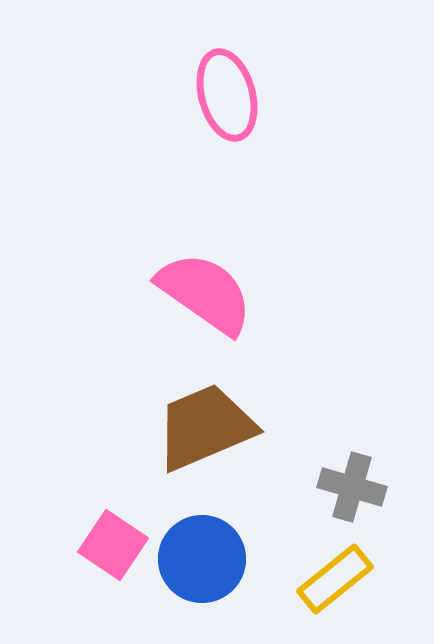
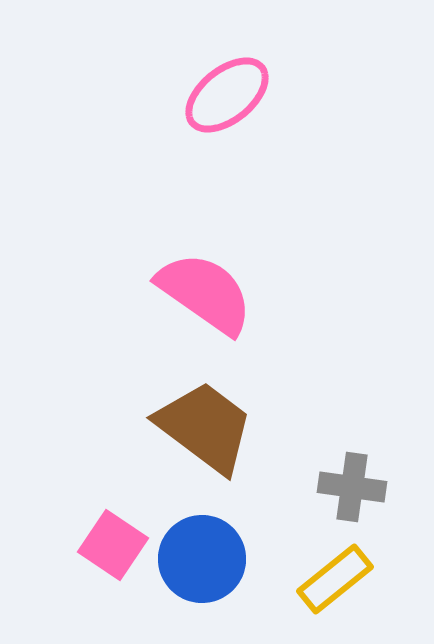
pink ellipse: rotated 66 degrees clockwise
brown trapezoid: rotated 60 degrees clockwise
gray cross: rotated 8 degrees counterclockwise
